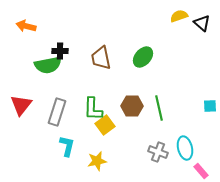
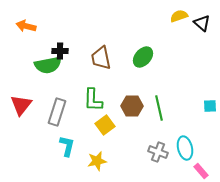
green L-shape: moved 9 px up
